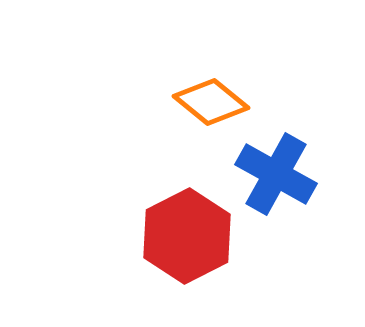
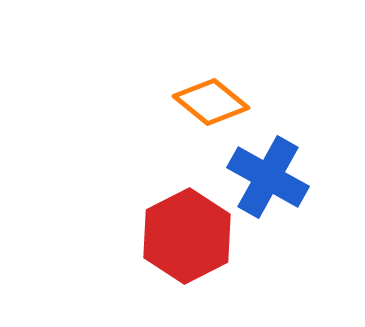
blue cross: moved 8 px left, 3 px down
